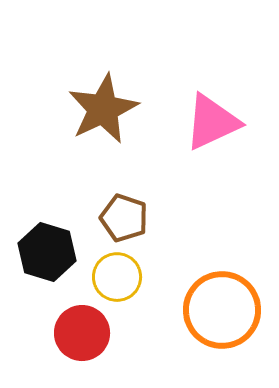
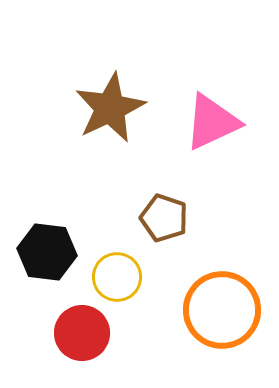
brown star: moved 7 px right, 1 px up
brown pentagon: moved 40 px right
black hexagon: rotated 10 degrees counterclockwise
